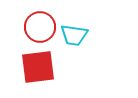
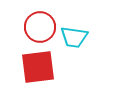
cyan trapezoid: moved 2 px down
